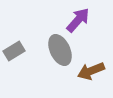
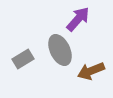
purple arrow: moved 1 px up
gray rectangle: moved 9 px right, 8 px down
